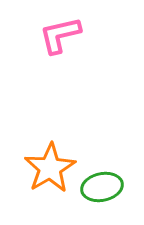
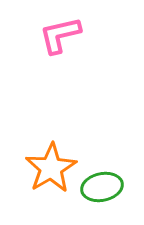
orange star: moved 1 px right
